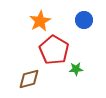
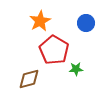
blue circle: moved 2 px right, 3 px down
